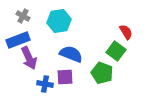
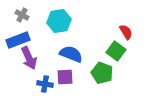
gray cross: moved 1 px left, 1 px up
